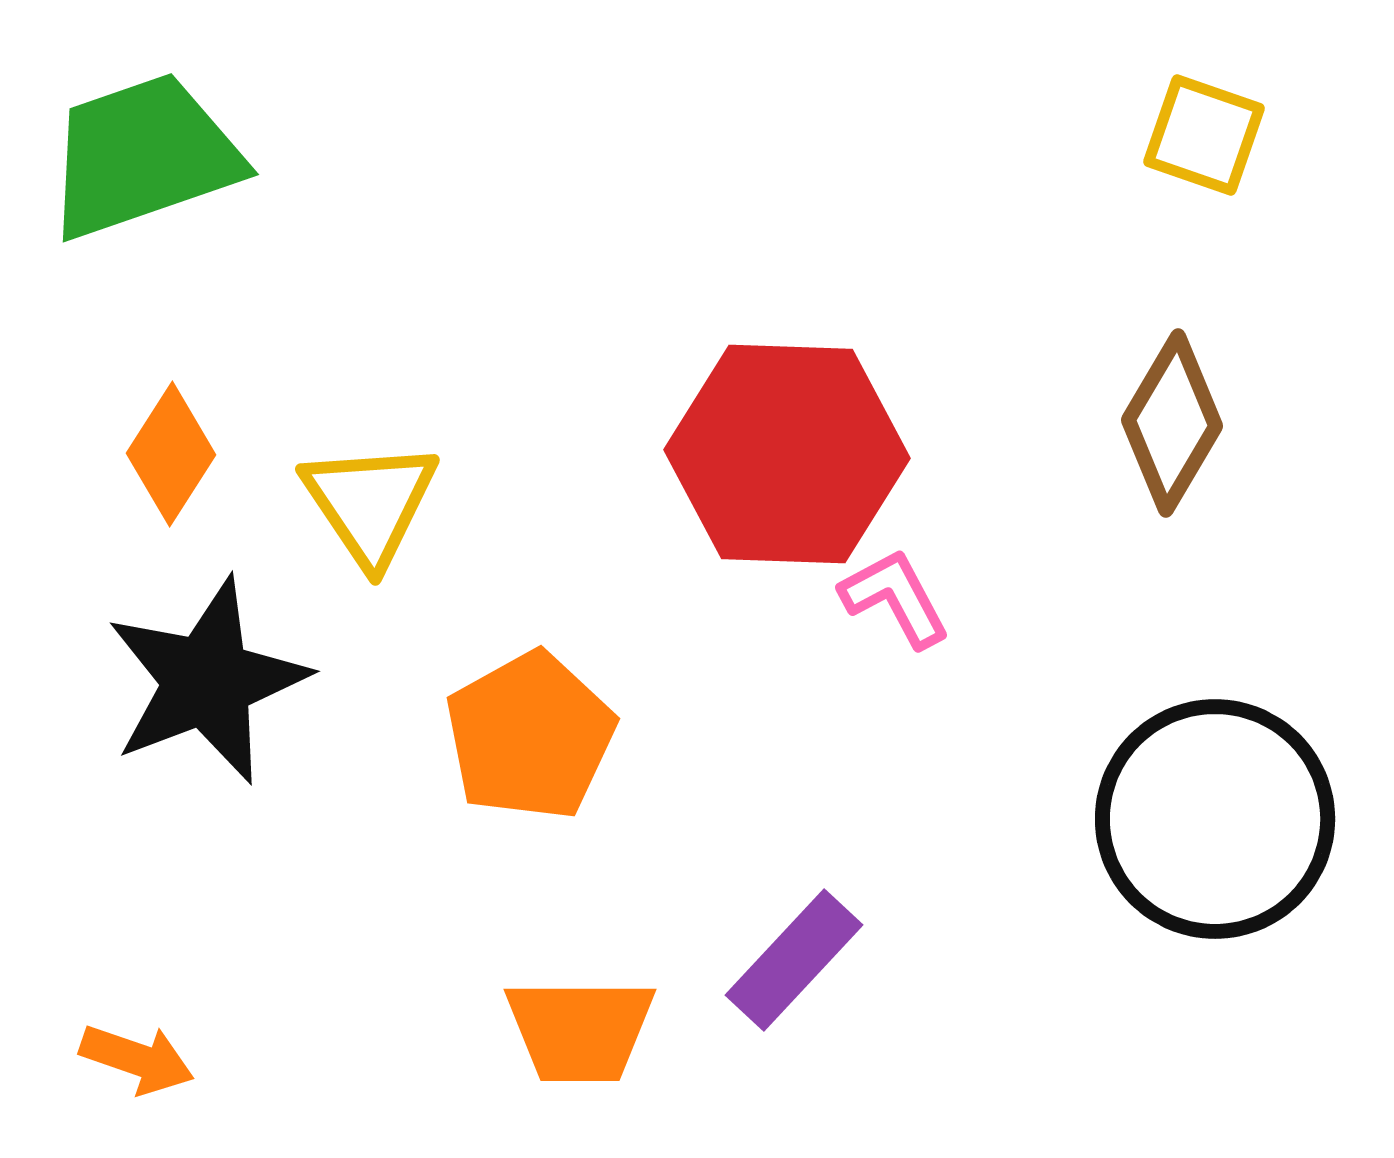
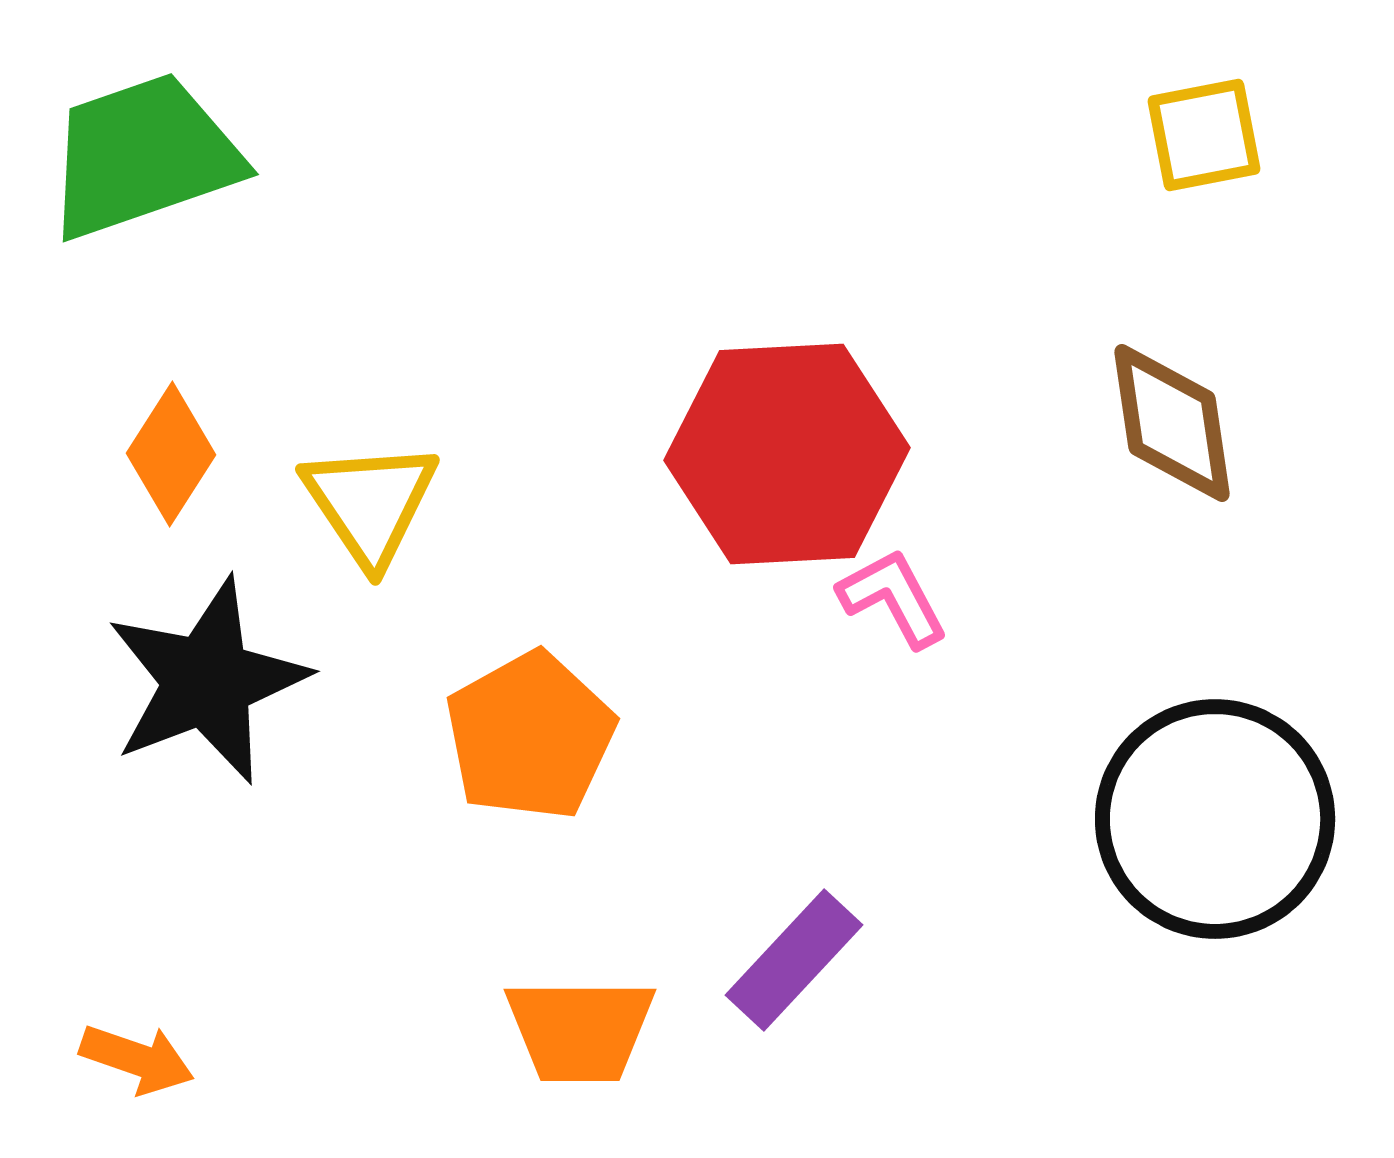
yellow square: rotated 30 degrees counterclockwise
brown diamond: rotated 39 degrees counterclockwise
red hexagon: rotated 5 degrees counterclockwise
pink L-shape: moved 2 px left
